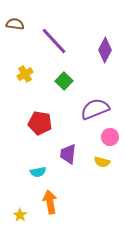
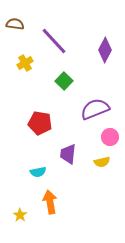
yellow cross: moved 11 px up
yellow semicircle: rotated 28 degrees counterclockwise
